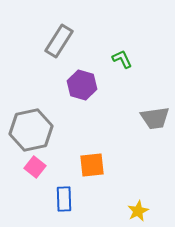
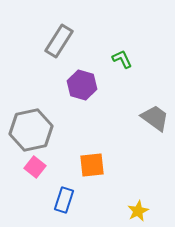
gray trapezoid: rotated 136 degrees counterclockwise
blue rectangle: moved 1 px down; rotated 20 degrees clockwise
